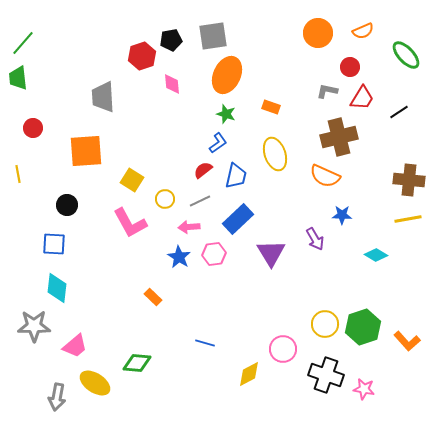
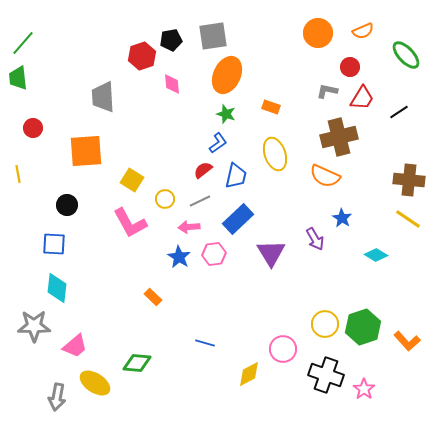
blue star at (342, 215): moved 3 px down; rotated 30 degrees clockwise
yellow line at (408, 219): rotated 44 degrees clockwise
pink star at (364, 389): rotated 25 degrees clockwise
